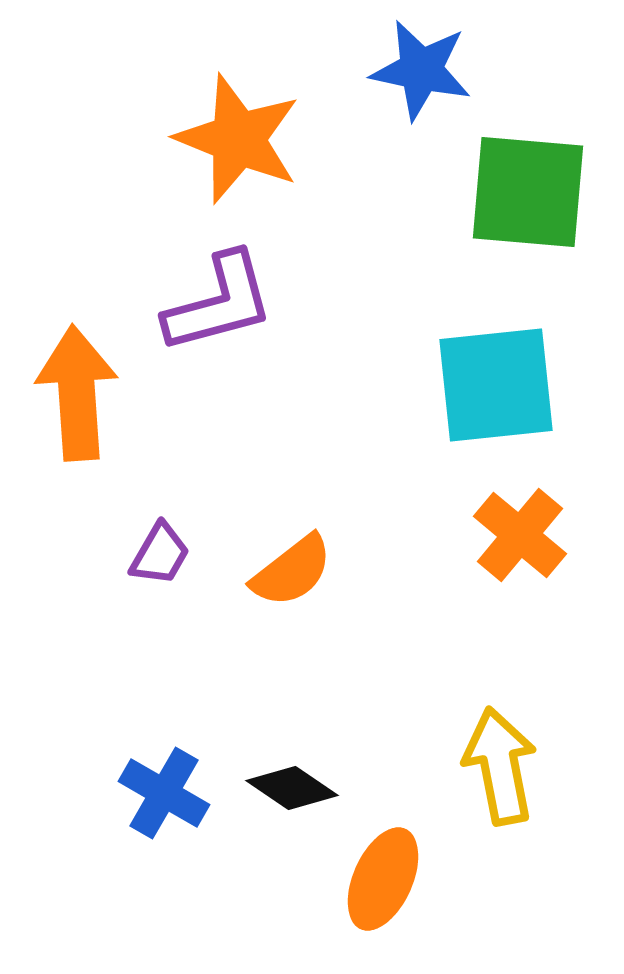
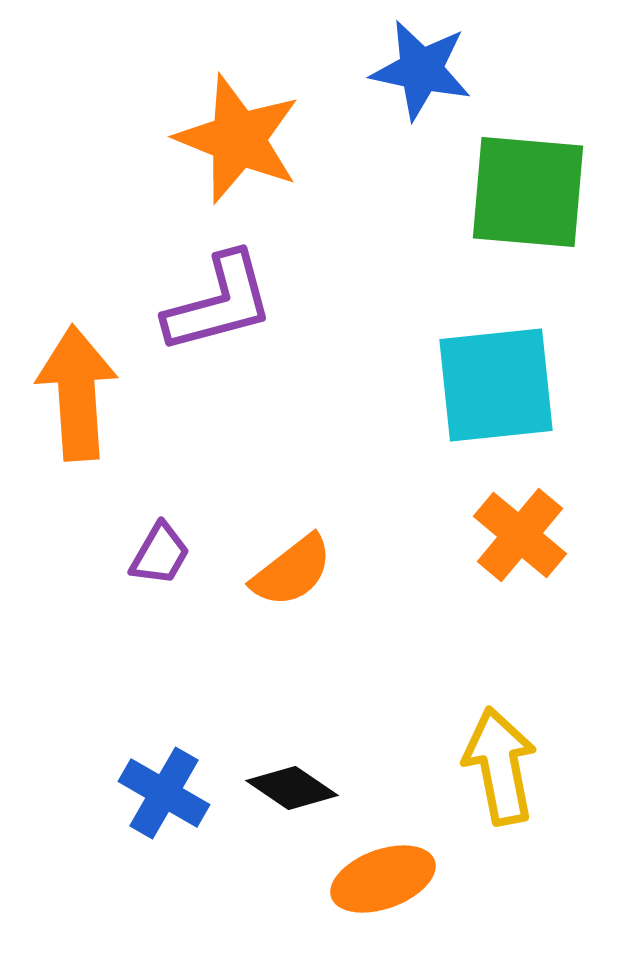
orange ellipse: rotated 46 degrees clockwise
